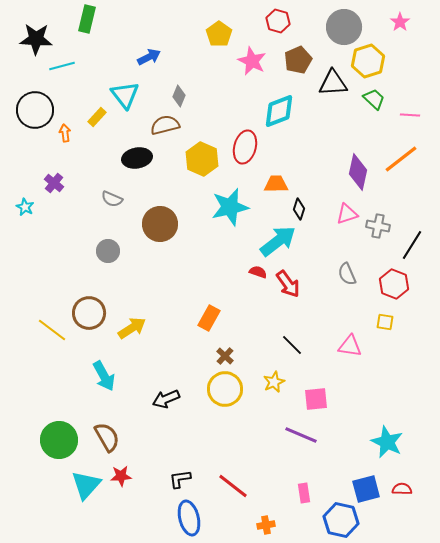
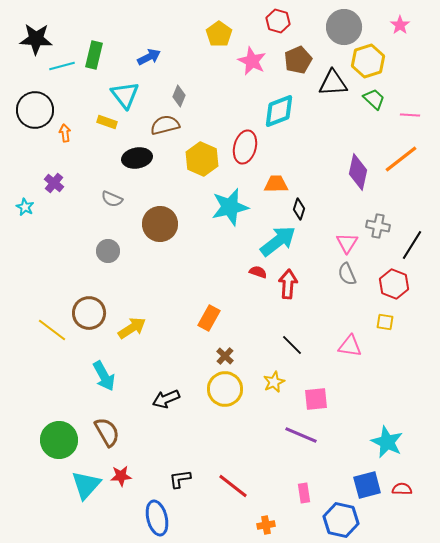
green rectangle at (87, 19): moved 7 px right, 36 px down
pink star at (400, 22): moved 3 px down
yellow rectangle at (97, 117): moved 10 px right, 5 px down; rotated 66 degrees clockwise
pink triangle at (347, 214): moved 29 px down; rotated 40 degrees counterclockwise
red arrow at (288, 284): rotated 140 degrees counterclockwise
brown semicircle at (107, 437): moved 5 px up
blue square at (366, 489): moved 1 px right, 4 px up
blue ellipse at (189, 518): moved 32 px left
